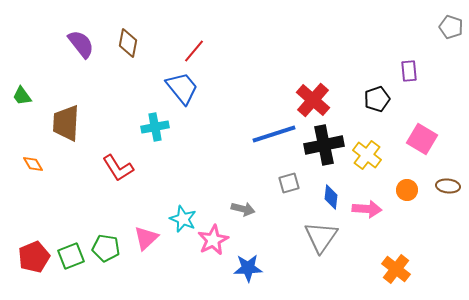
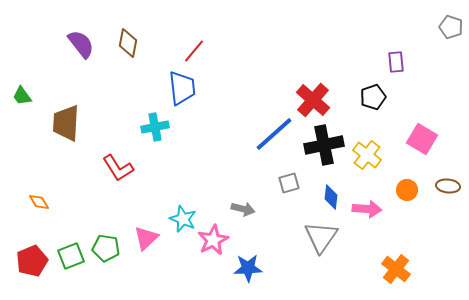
purple rectangle: moved 13 px left, 9 px up
blue trapezoid: rotated 33 degrees clockwise
black pentagon: moved 4 px left, 2 px up
blue line: rotated 24 degrees counterclockwise
orange diamond: moved 6 px right, 38 px down
red pentagon: moved 2 px left, 4 px down
